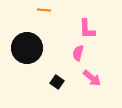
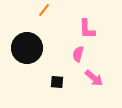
orange line: rotated 56 degrees counterclockwise
pink semicircle: moved 1 px down
pink arrow: moved 2 px right
black square: rotated 32 degrees counterclockwise
